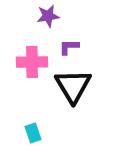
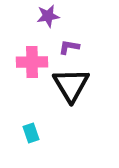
purple L-shape: rotated 10 degrees clockwise
black triangle: moved 2 px left, 1 px up
cyan rectangle: moved 2 px left
